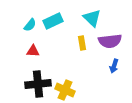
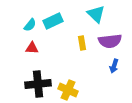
cyan triangle: moved 4 px right, 4 px up
red triangle: moved 1 px left, 3 px up
yellow cross: moved 3 px right
